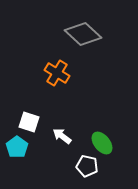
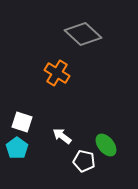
white square: moved 7 px left
green ellipse: moved 4 px right, 2 px down
cyan pentagon: moved 1 px down
white pentagon: moved 3 px left, 5 px up
